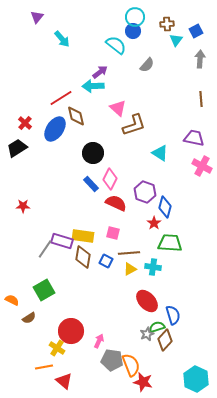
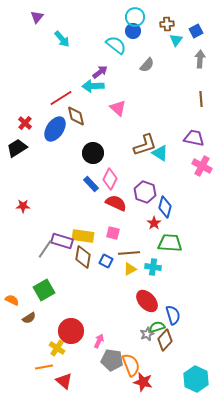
brown L-shape at (134, 125): moved 11 px right, 20 px down
